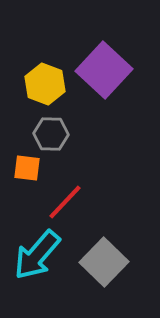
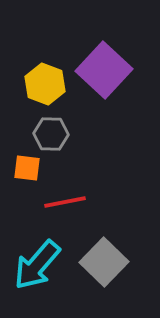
red line: rotated 36 degrees clockwise
cyan arrow: moved 10 px down
